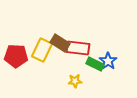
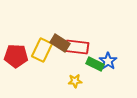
red rectangle: moved 1 px left, 1 px up
